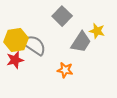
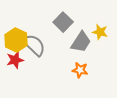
gray square: moved 1 px right, 6 px down
yellow star: moved 3 px right, 1 px down
yellow hexagon: rotated 25 degrees counterclockwise
gray semicircle: rotated 10 degrees clockwise
orange star: moved 15 px right
